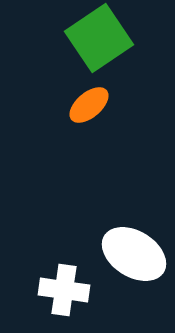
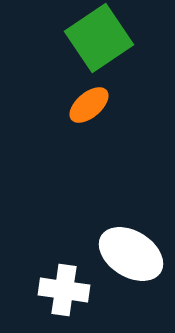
white ellipse: moved 3 px left
